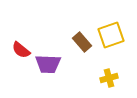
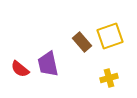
yellow square: moved 1 px left, 1 px down
red semicircle: moved 1 px left, 19 px down
purple trapezoid: rotated 76 degrees clockwise
